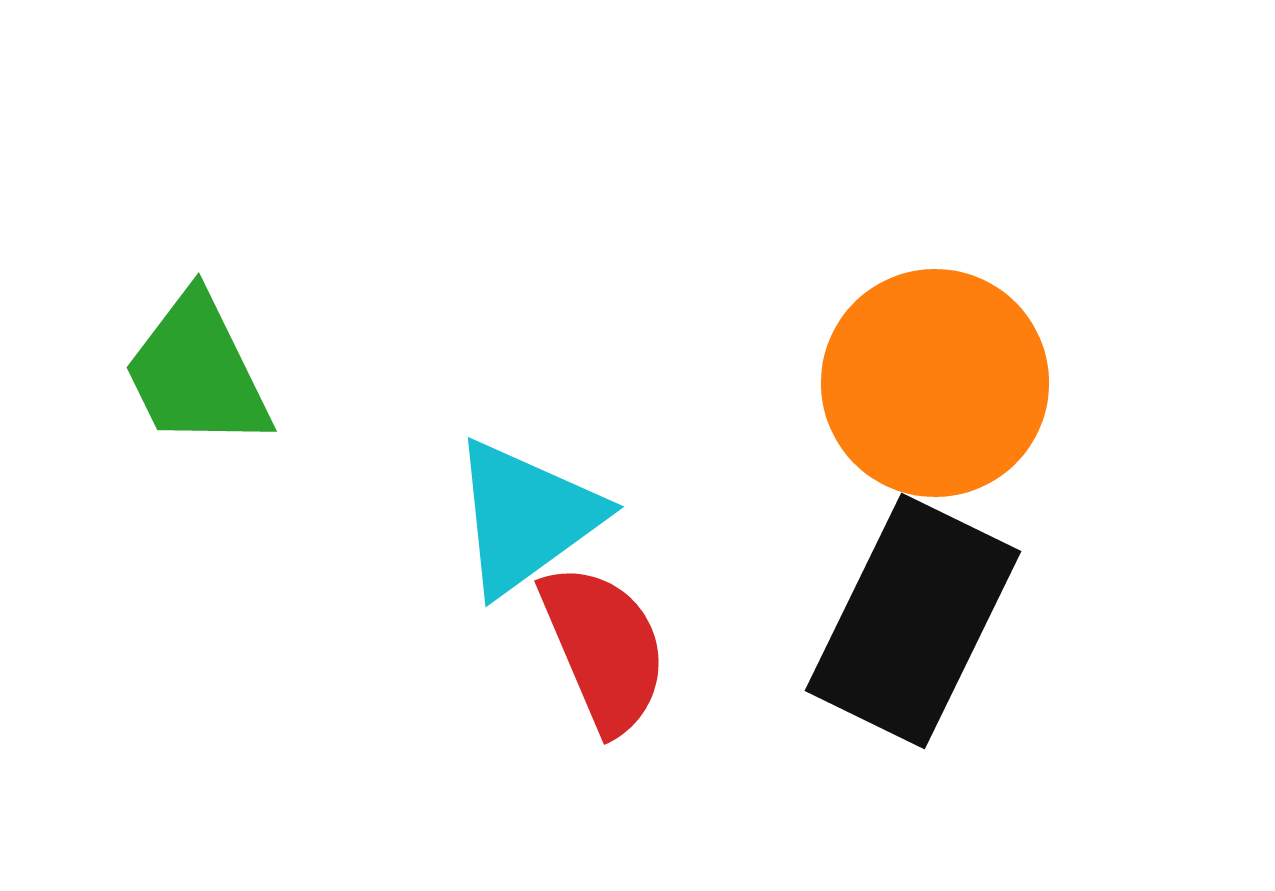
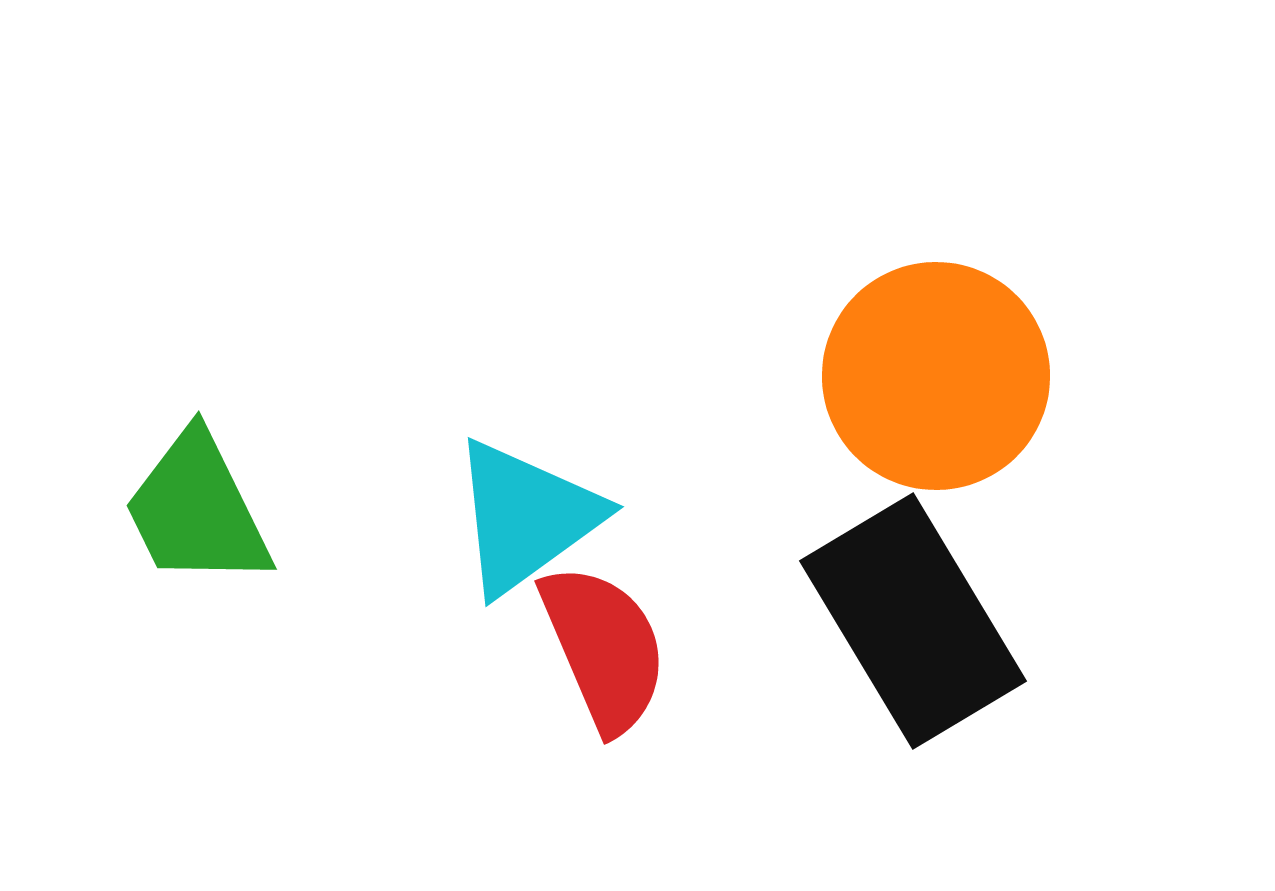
green trapezoid: moved 138 px down
orange circle: moved 1 px right, 7 px up
black rectangle: rotated 57 degrees counterclockwise
